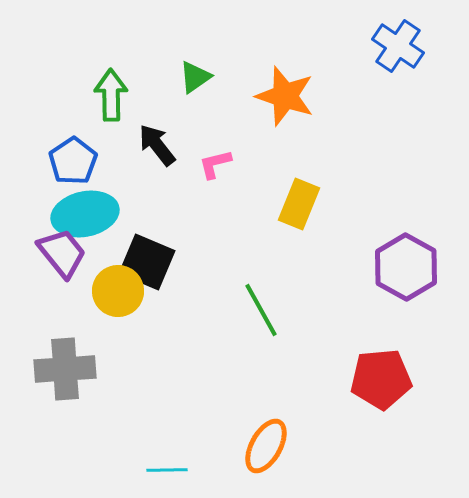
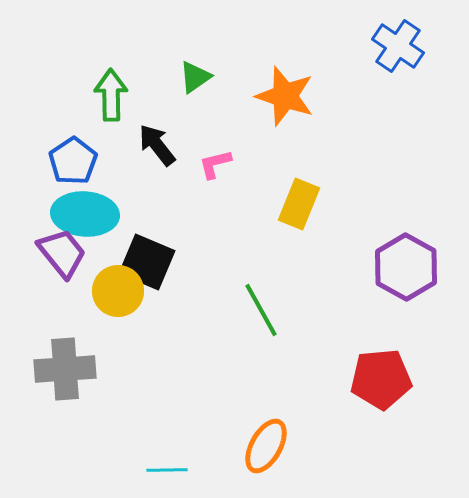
cyan ellipse: rotated 16 degrees clockwise
